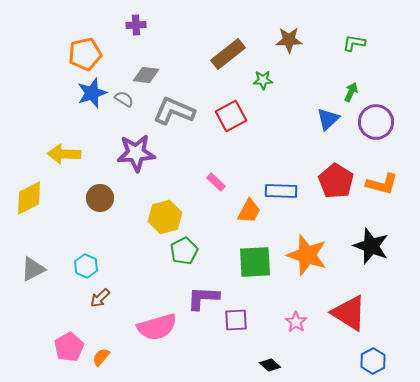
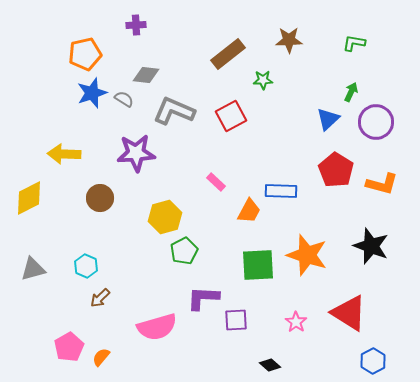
red pentagon: moved 11 px up
green square: moved 3 px right, 3 px down
gray triangle: rotated 12 degrees clockwise
